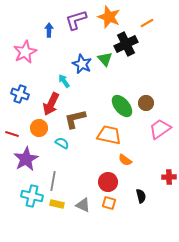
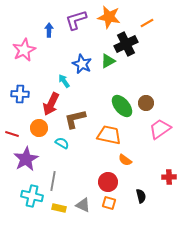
orange star: rotated 10 degrees counterclockwise
pink star: moved 1 px left, 2 px up
green triangle: moved 3 px right, 2 px down; rotated 42 degrees clockwise
blue cross: rotated 18 degrees counterclockwise
yellow rectangle: moved 2 px right, 4 px down
